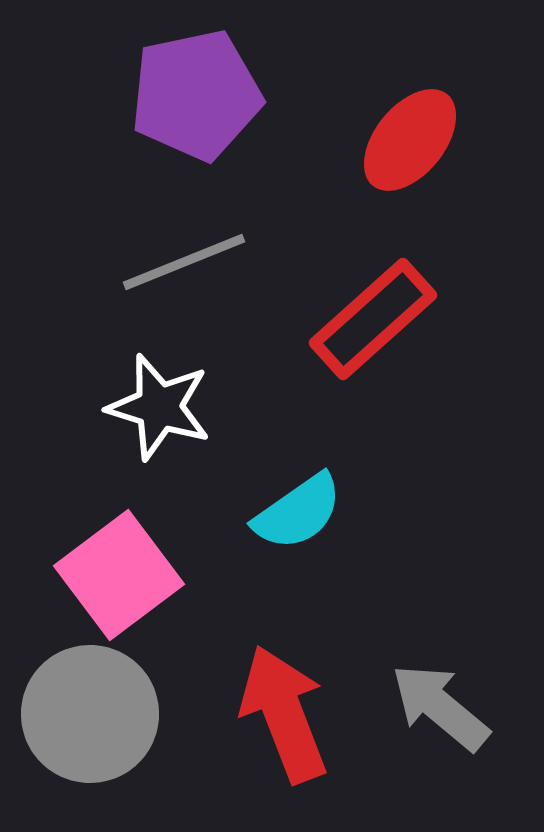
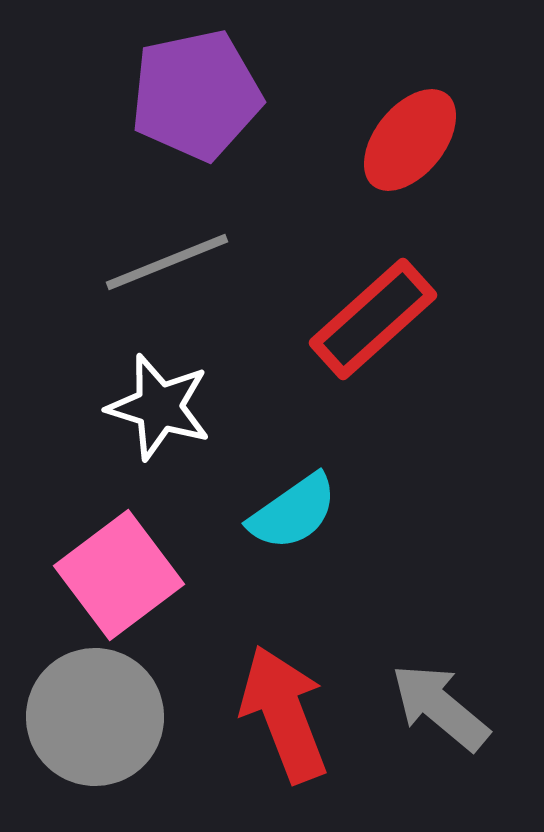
gray line: moved 17 px left
cyan semicircle: moved 5 px left
gray circle: moved 5 px right, 3 px down
